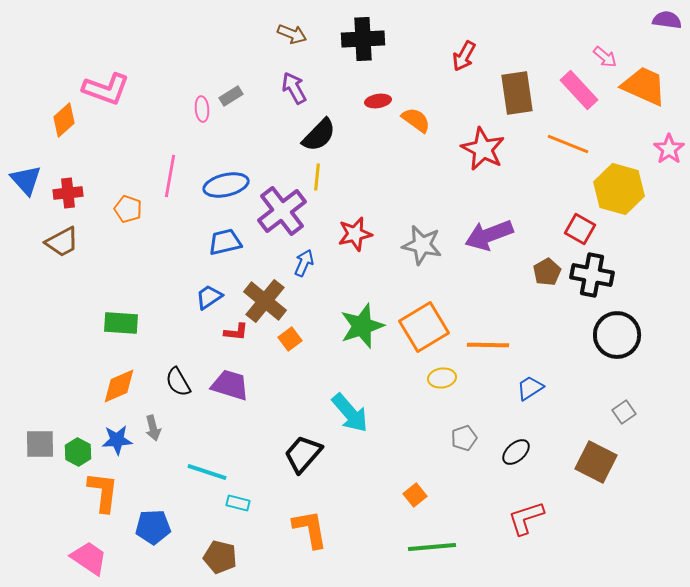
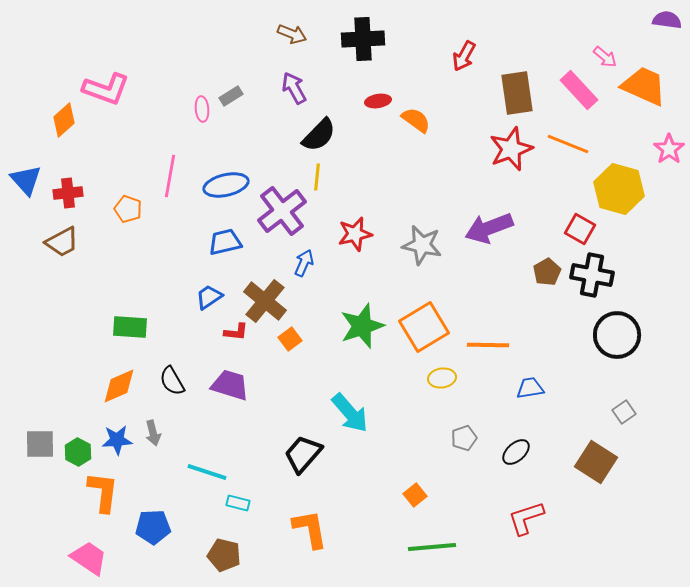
red star at (483, 149): moved 28 px right; rotated 24 degrees clockwise
purple arrow at (489, 235): moved 7 px up
green rectangle at (121, 323): moved 9 px right, 4 px down
black semicircle at (178, 382): moved 6 px left, 1 px up
blue trapezoid at (530, 388): rotated 24 degrees clockwise
gray arrow at (153, 428): moved 5 px down
brown square at (596, 462): rotated 6 degrees clockwise
brown pentagon at (220, 557): moved 4 px right, 2 px up
